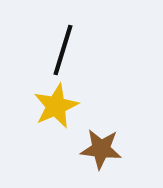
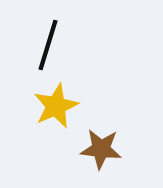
black line: moved 15 px left, 5 px up
